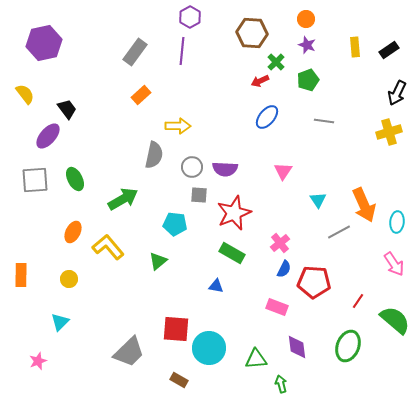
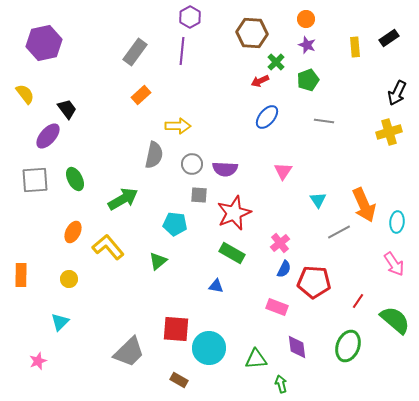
black rectangle at (389, 50): moved 12 px up
gray circle at (192, 167): moved 3 px up
